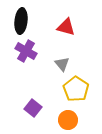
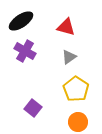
black ellipse: rotated 50 degrees clockwise
purple cross: moved 1 px left
gray triangle: moved 7 px right, 7 px up; rotated 35 degrees clockwise
orange circle: moved 10 px right, 2 px down
